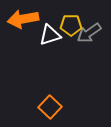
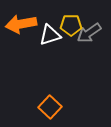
orange arrow: moved 2 px left, 5 px down
